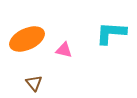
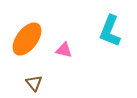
cyan L-shape: moved 1 px left, 2 px up; rotated 72 degrees counterclockwise
orange ellipse: rotated 28 degrees counterclockwise
